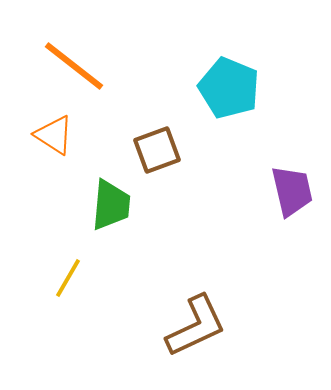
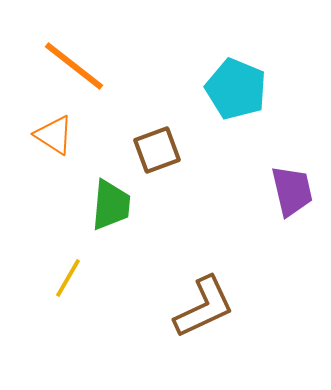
cyan pentagon: moved 7 px right, 1 px down
brown L-shape: moved 8 px right, 19 px up
